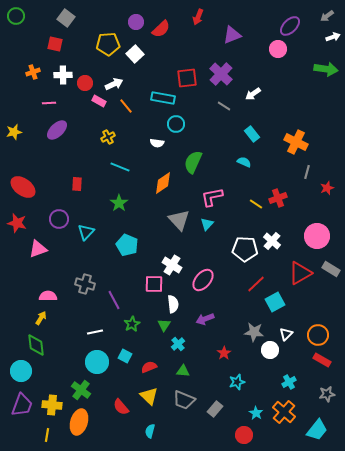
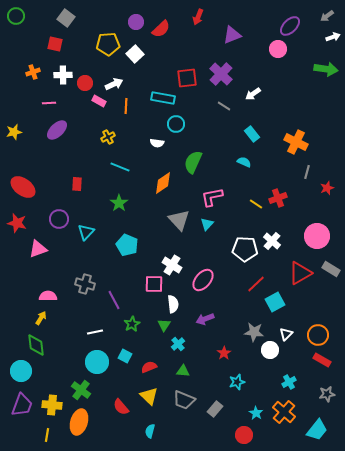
orange line at (126, 106): rotated 42 degrees clockwise
